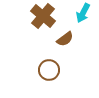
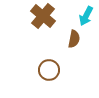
cyan arrow: moved 3 px right, 3 px down
brown semicircle: moved 9 px right; rotated 42 degrees counterclockwise
